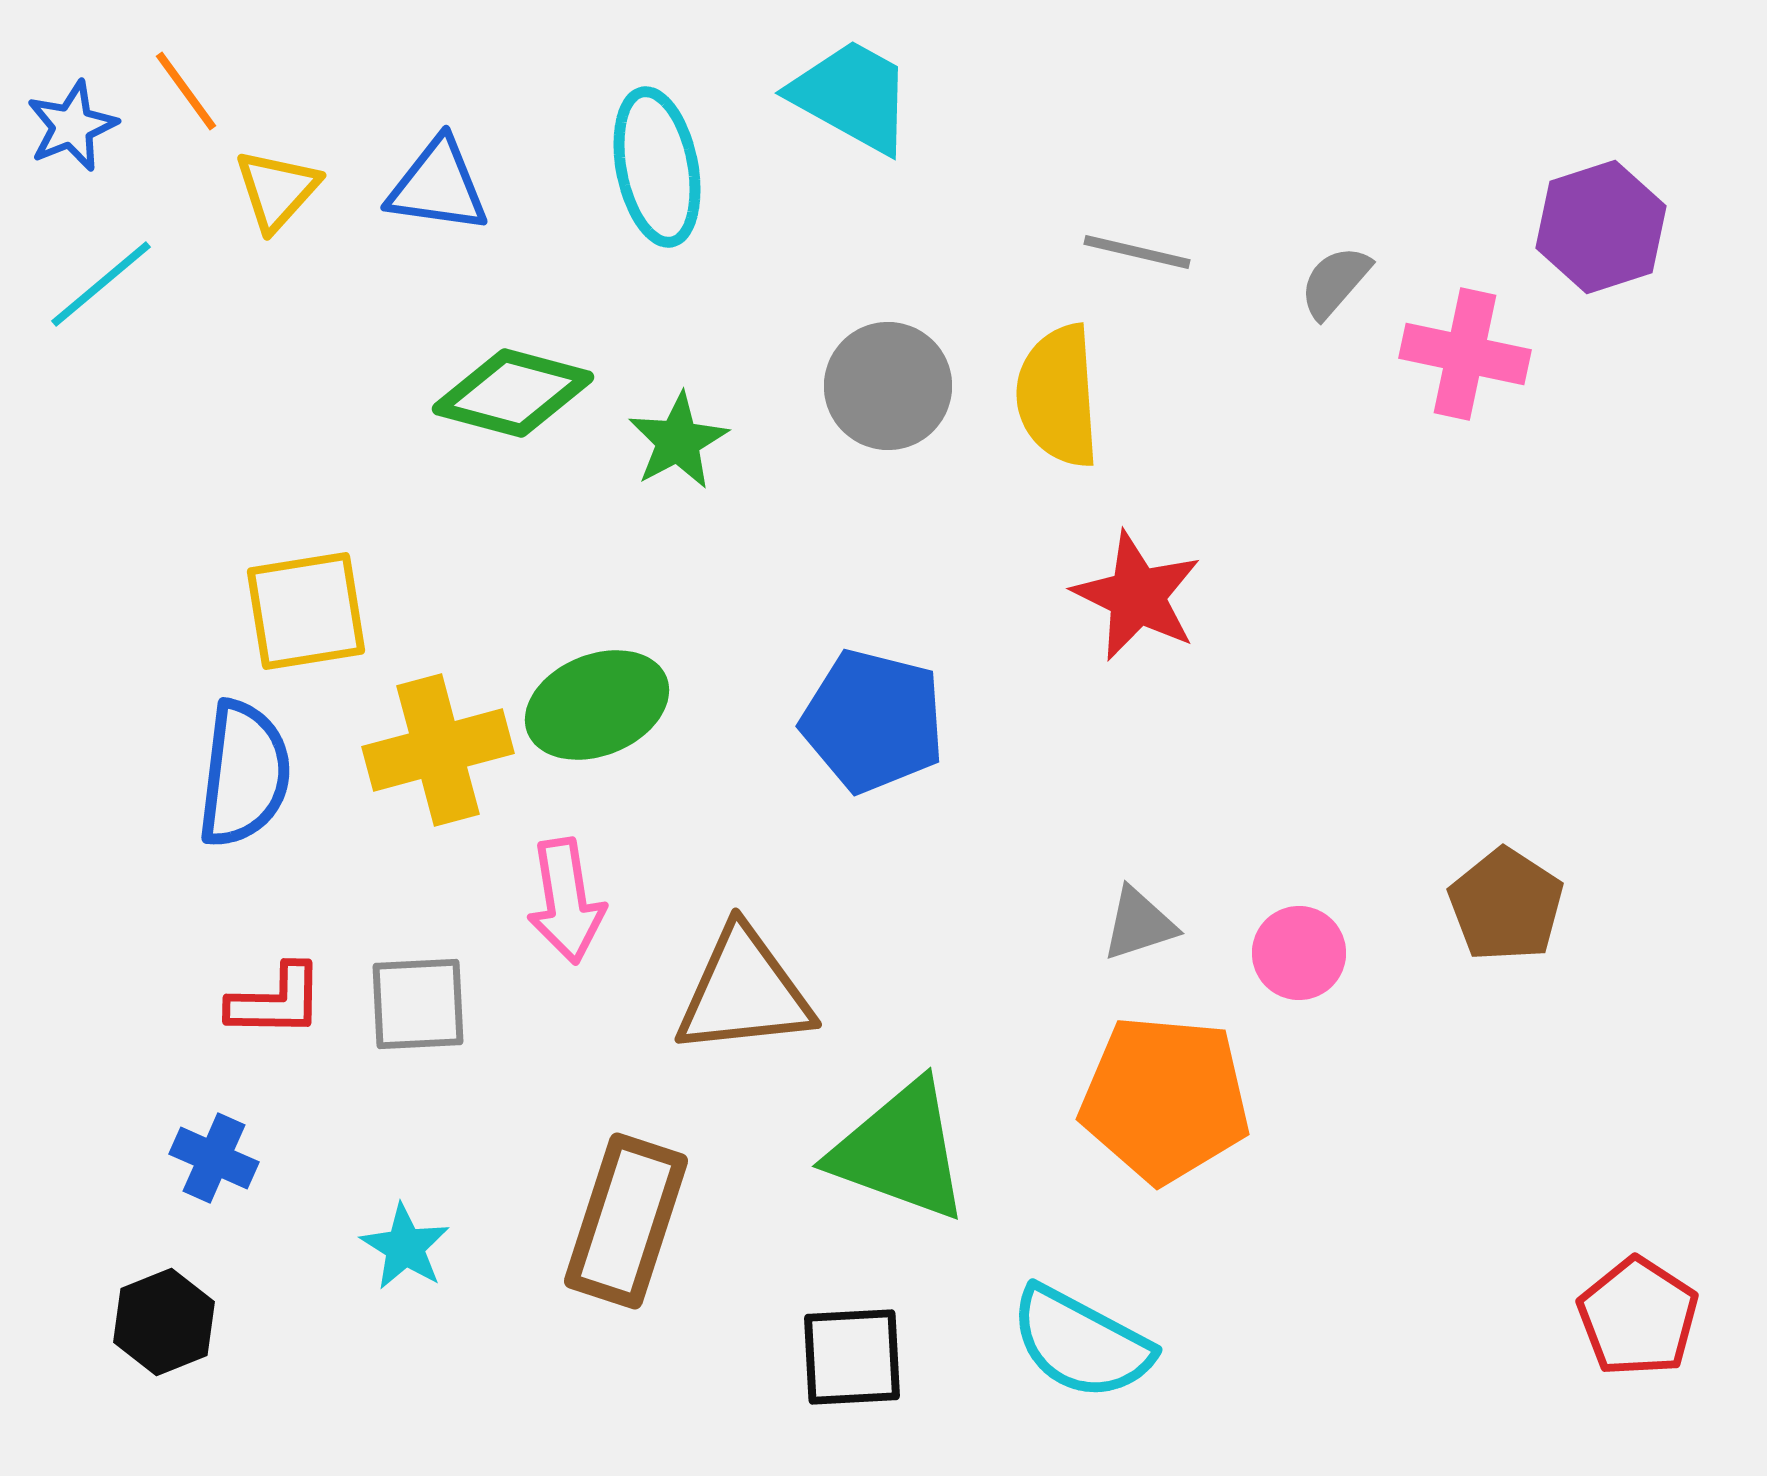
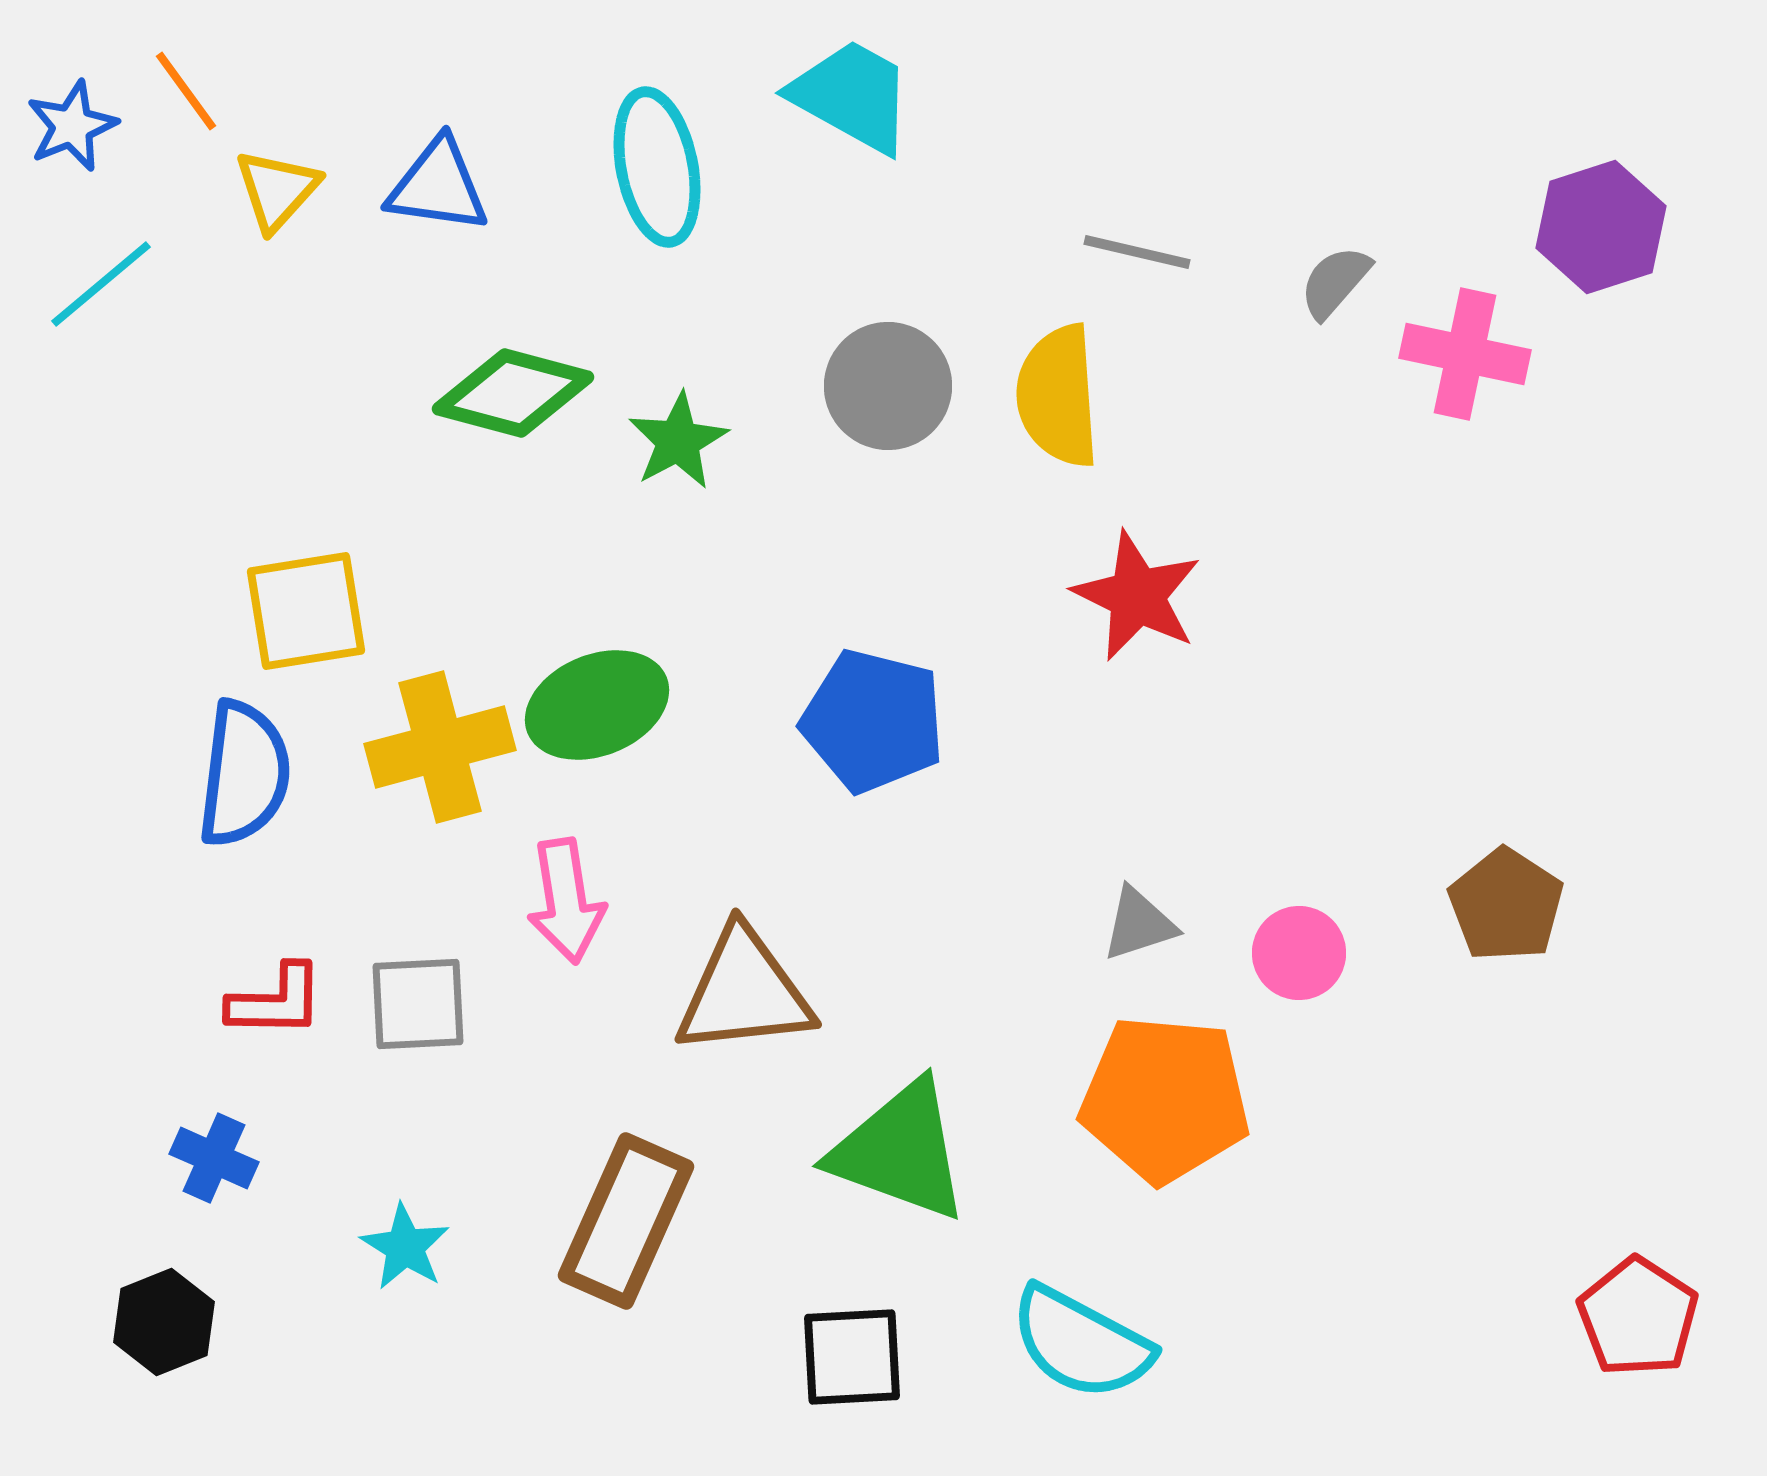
yellow cross: moved 2 px right, 3 px up
brown rectangle: rotated 6 degrees clockwise
